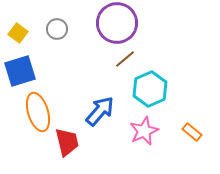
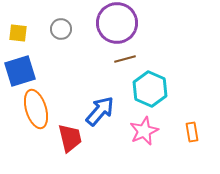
gray circle: moved 4 px right
yellow square: rotated 30 degrees counterclockwise
brown line: rotated 25 degrees clockwise
cyan hexagon: rotated 12 degrees counterclockwise
orange ellipse: moved 2 px left, 3 px up
orange rectangle: rotated 42 degrees clockwise
red trapezoid: moved 3 px right, 4 px up
